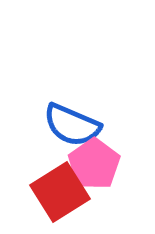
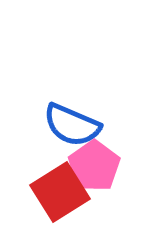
pink pentagon: moved 2 px down
